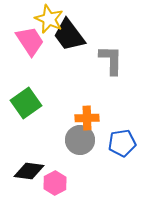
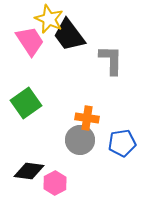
orange cross: rotated 10 degrees clockwise
